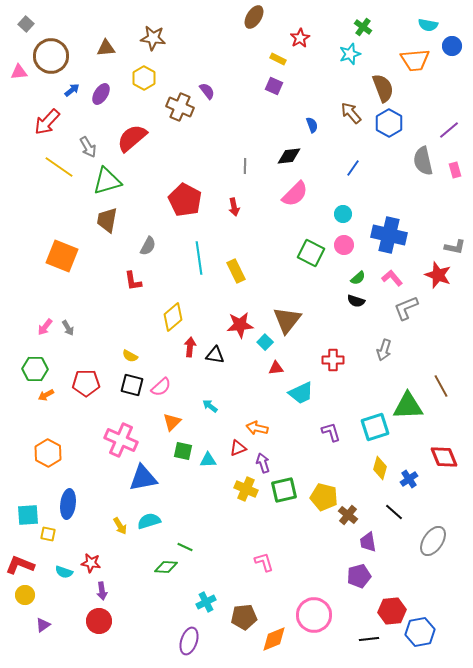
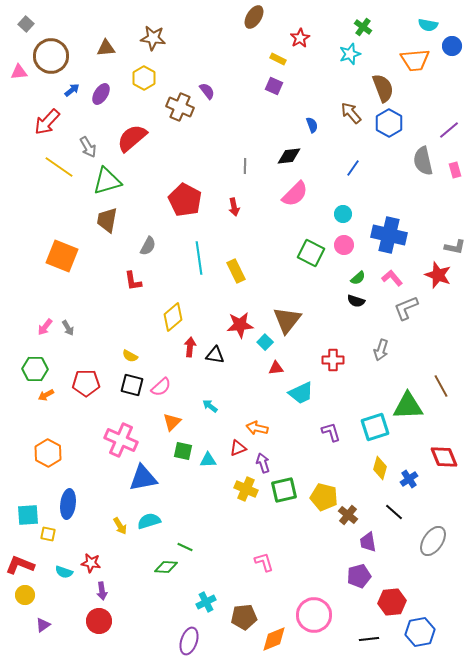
gray arrow at (384, 350): moved 3 px left
red hexagon at (392, 611): moved 9 px up
